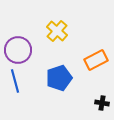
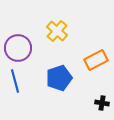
purple circle: moved 2 px up
